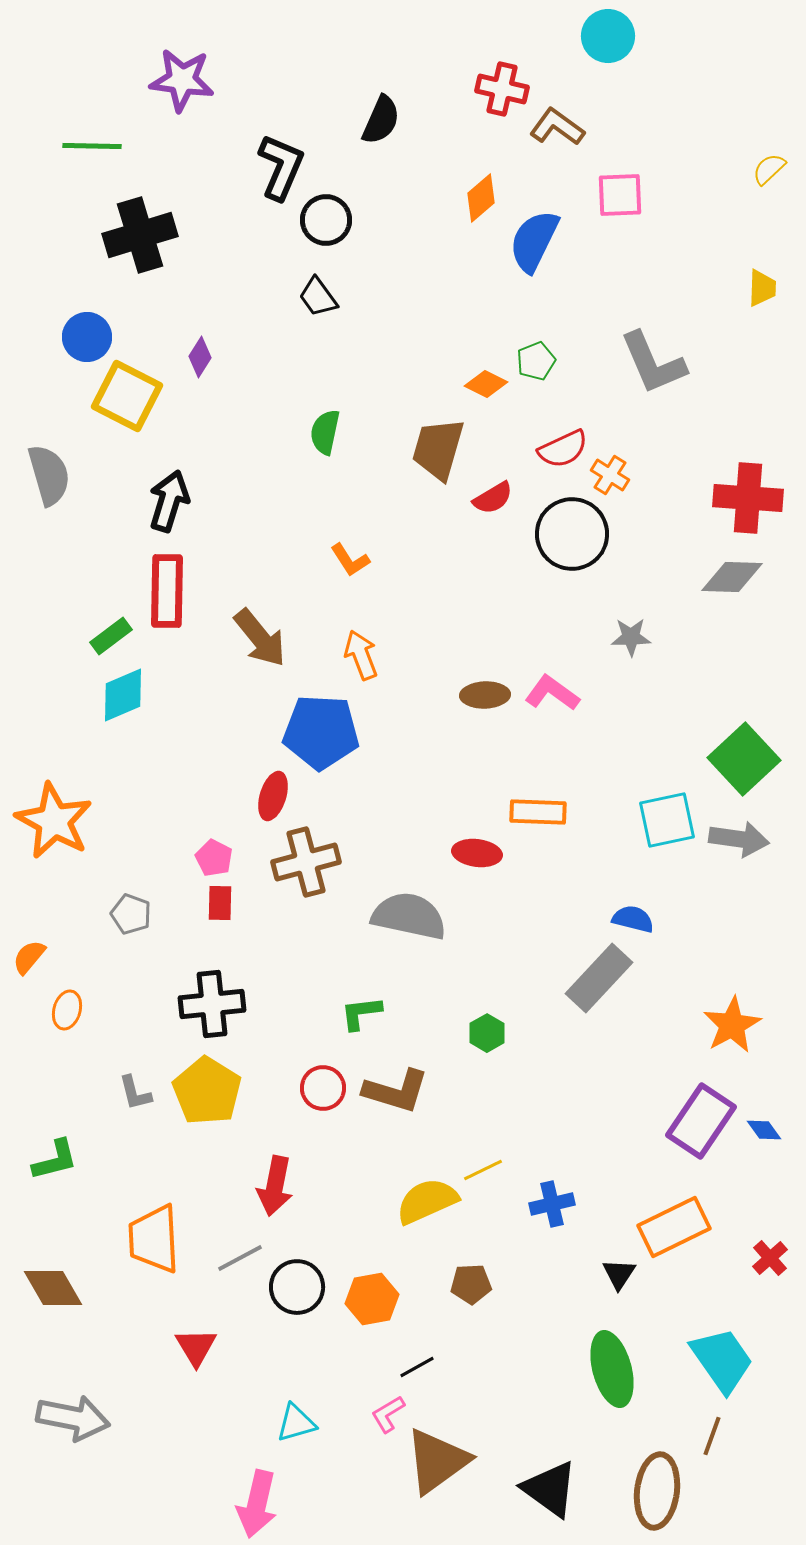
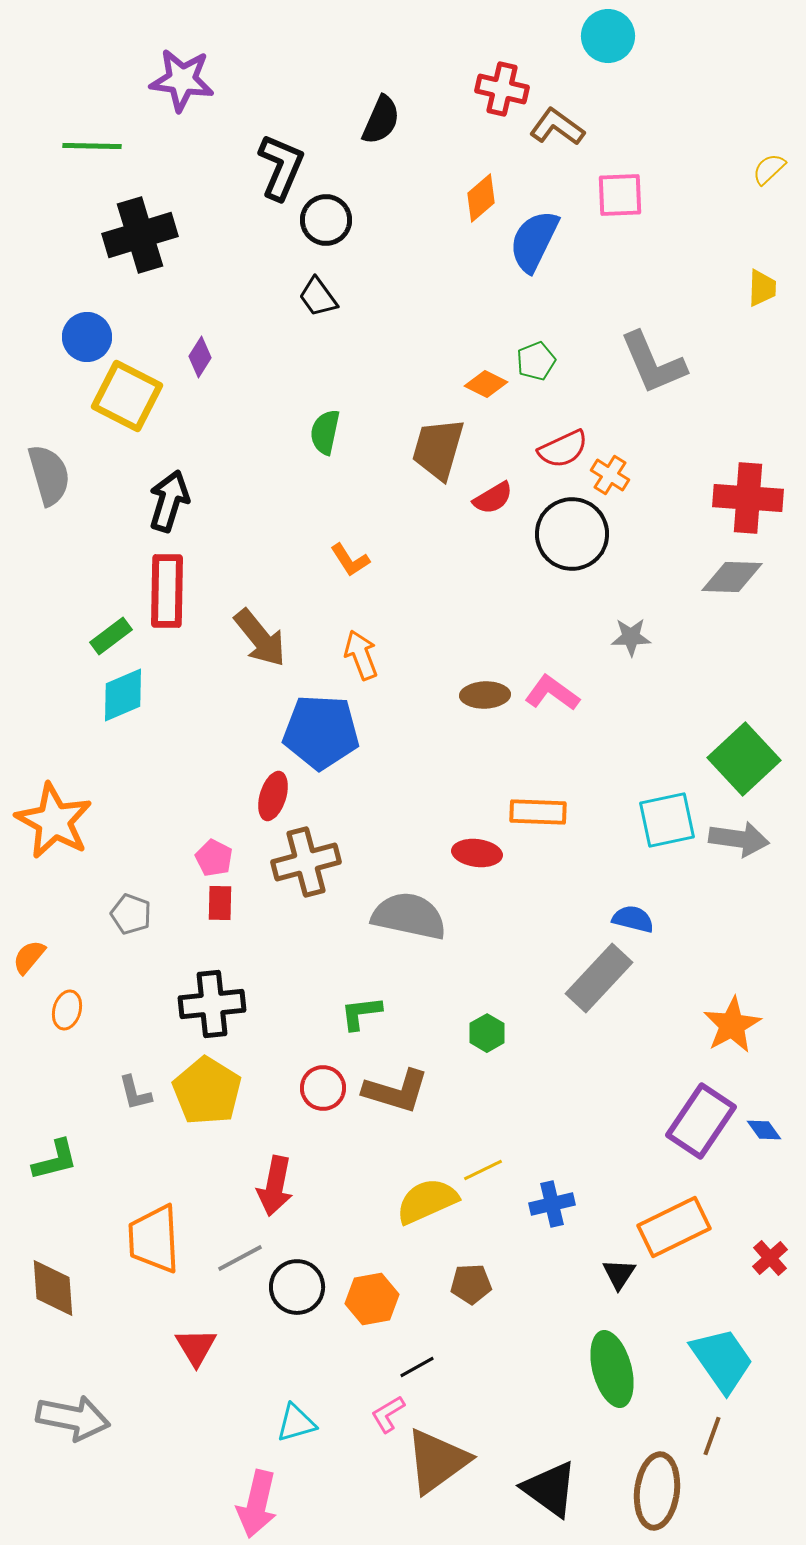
brown diamond at (53, 1288): rotated 26 degrees clockwise
